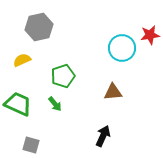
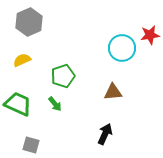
gray hexagon: moved 10 px left, 5 px up; rotated 12 degrees counterclockwise
black arrow: moved 2 px right, 2 px up
